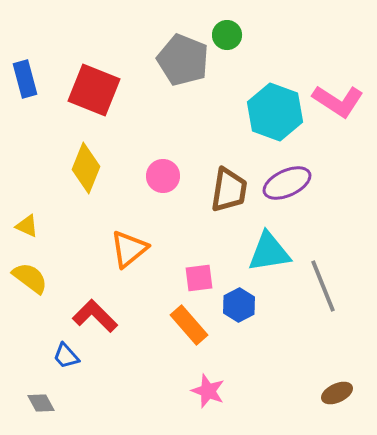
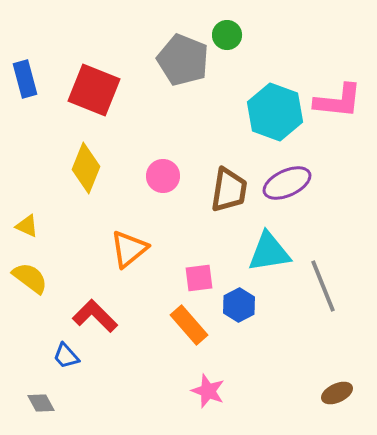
pink L-shape: rotated 27 degrees counterclockwise
